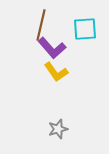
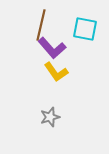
cyan square: rotated 15 degrees clockwise
gray star: moved 8 px left, 12 px up
